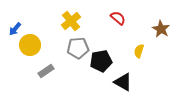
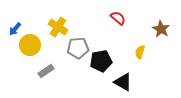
yellow cross: moved 13 px left, 6 px down; rotated 18 degrees counterclockwise
yellow semicircle: moved 1 px right, 1 px down
